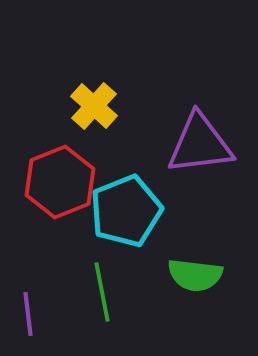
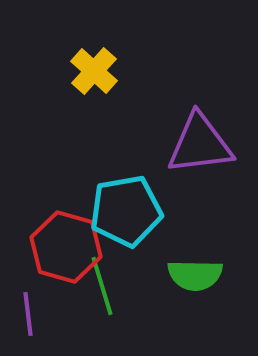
yellow cross: moved 35 px up
red hexagon: moved 6 px right, 65 px down; rotated 22 degrees counterclockwise
cyan pentagon: rotated 12 degrees clockwise
green semicircle: rotated 6 degrees counterclockwise
green line: moved 6 px up; rotated 6 degrees counterclockwise
